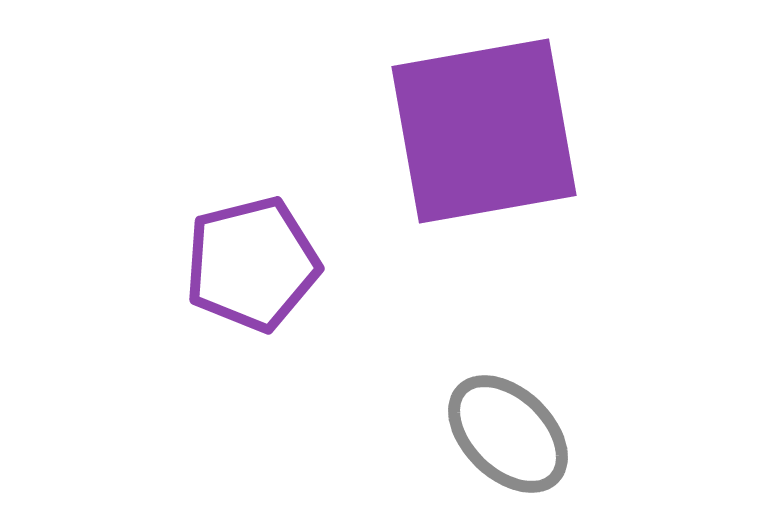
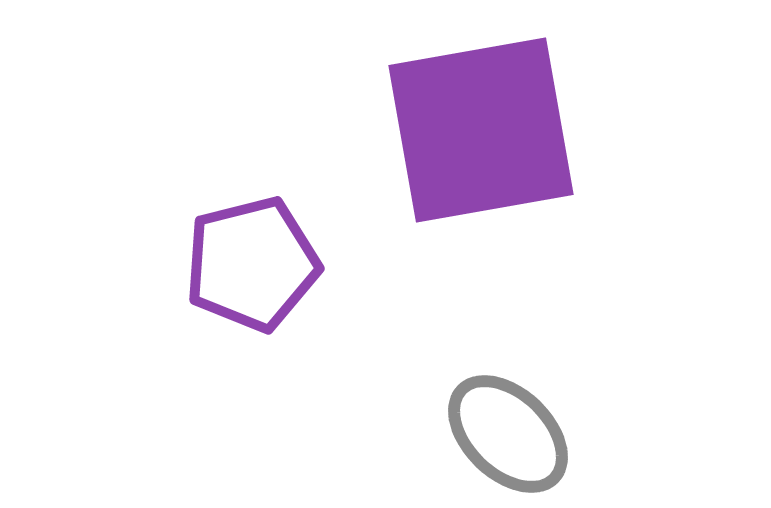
purple square: moved 3 px left, 1 px up
